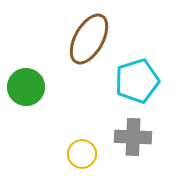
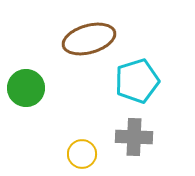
brown ellipse: rotated 45 degrees clockwise
green circle: moved 1 px down
gray cross: moved 1 px right
